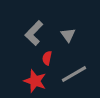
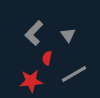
red star: moved 4 px left; rotated 25 degrees counterclockwise
